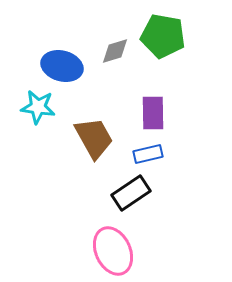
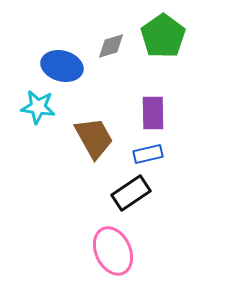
green pentagon: rotated 27 degrees clockwise
gray diamond: moved 4 px left, 5 px up
